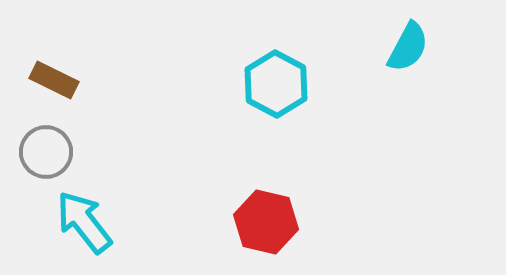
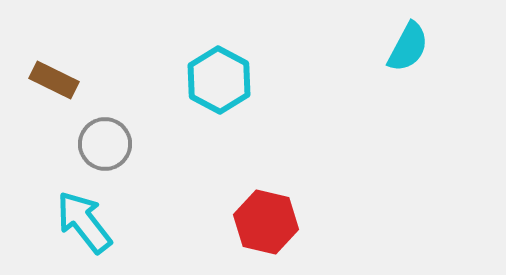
cyan hexagon: moved 57 px left, 4 px up
gray circle: moved 59 px right, 8 px up
